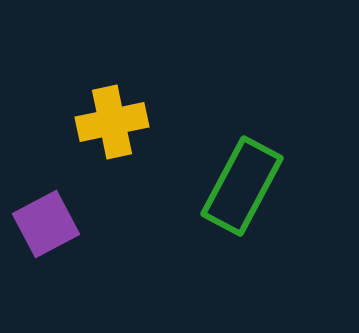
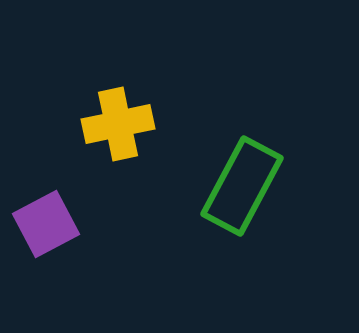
yellow cross: moved 6 px right, 2 px down
